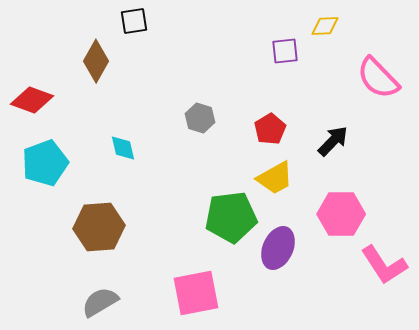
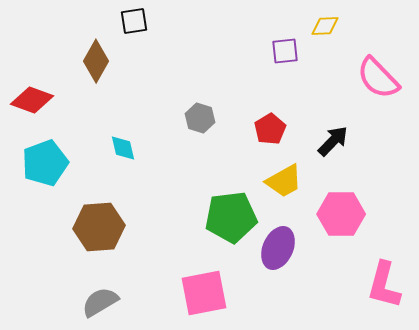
yellow trapezoid: moved 9 px right, 3 px down
pink L-shape: moved 20 px down; rotated 48 degrees clockwise
pink square: moved 8 px right
